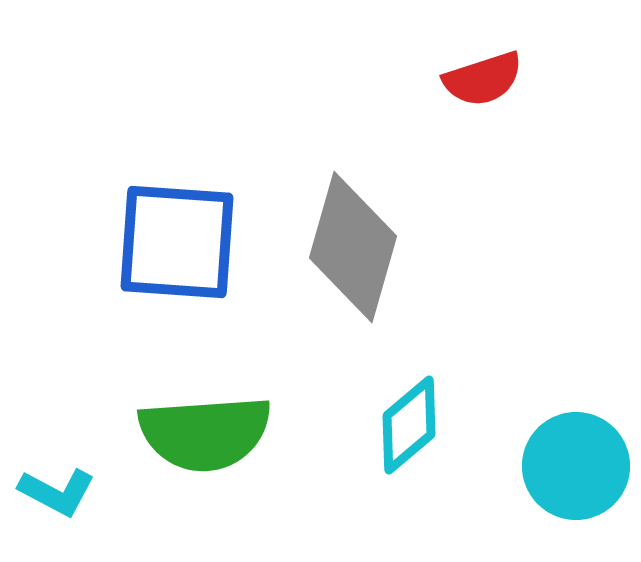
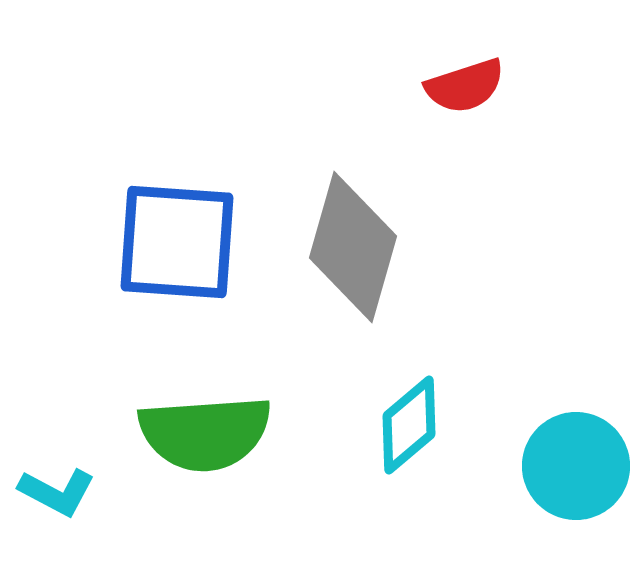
red semicircle: moved 18 px left, 7 px down
